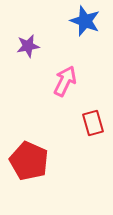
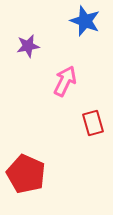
red pentagon: moved 3 px left, 13 px down
